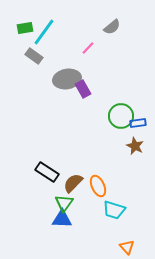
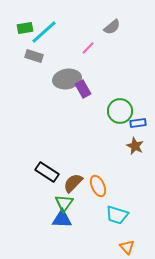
cyan line: rotated 12 degrees clockwise
gray rectangle: rotated 18 degrees counterclockwise
green circle: moved 1 px left, 5 px up
cyan trapezoid: moved 3 px right, 5 px down
